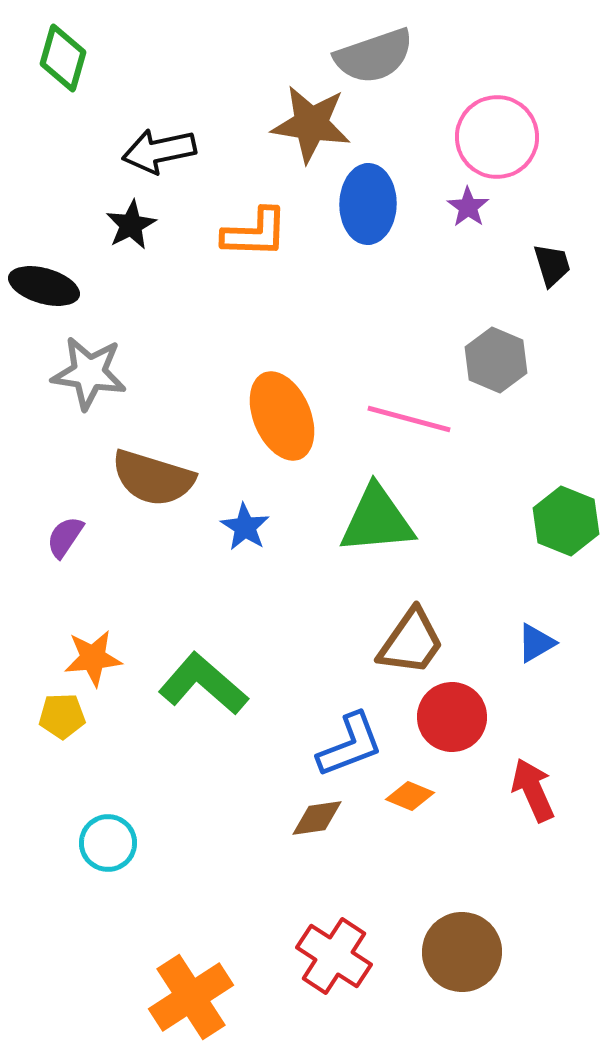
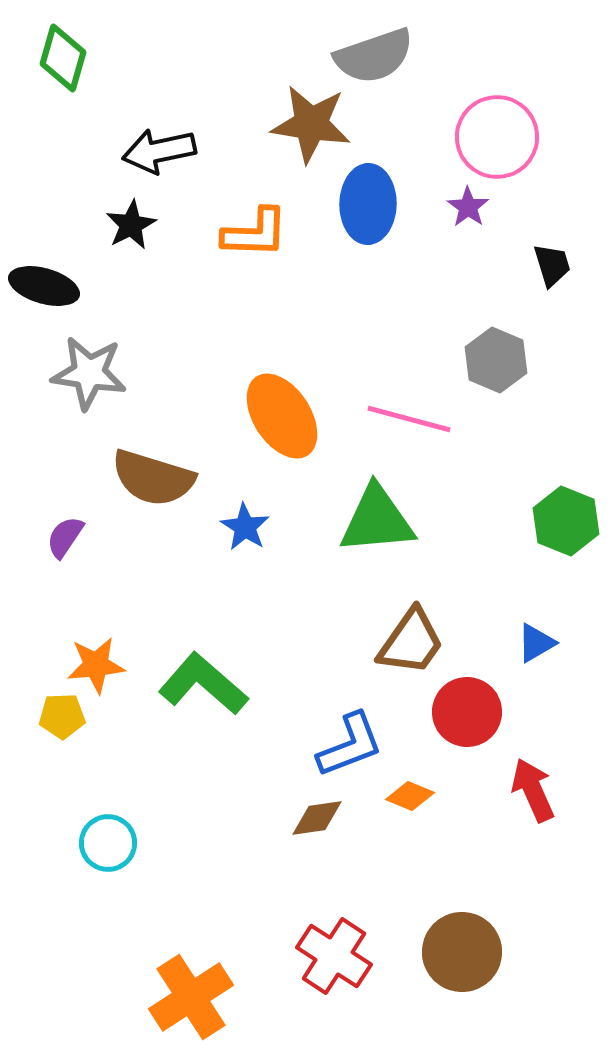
orange ellipse: rotated 10 degrees counterclockwise
orange star: moved 3 px right, 7 px down
red circle: moved 15 px right, 5 px up
